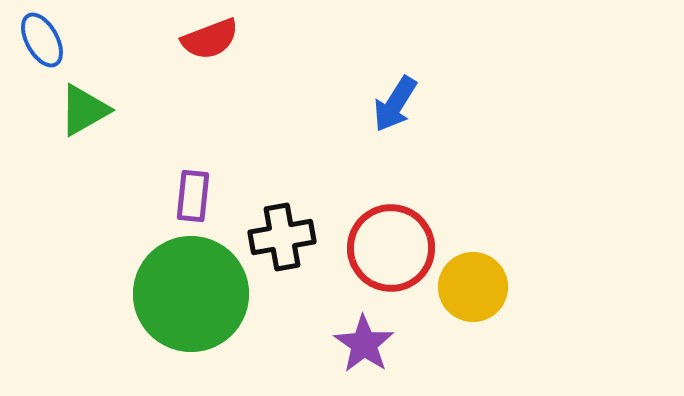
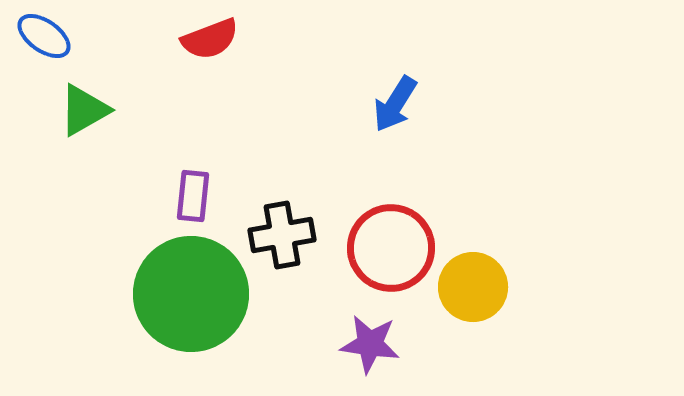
blue ellipse: moved 2 px right, 4 px up; rotated 26 degrees counterclockwise
black cross: moved 2 px up
purple star: moved 6 px right; rotated 26 degrees counterclockwise
